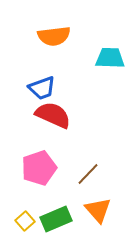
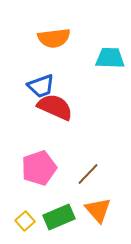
orange semicircle: moved 2 px down
blue trapezoid: moved 1 px left, 2 px up
red semicircle: moved 2 px right, 8 px up
green rectangle: moved 3 px right, 2 px up
